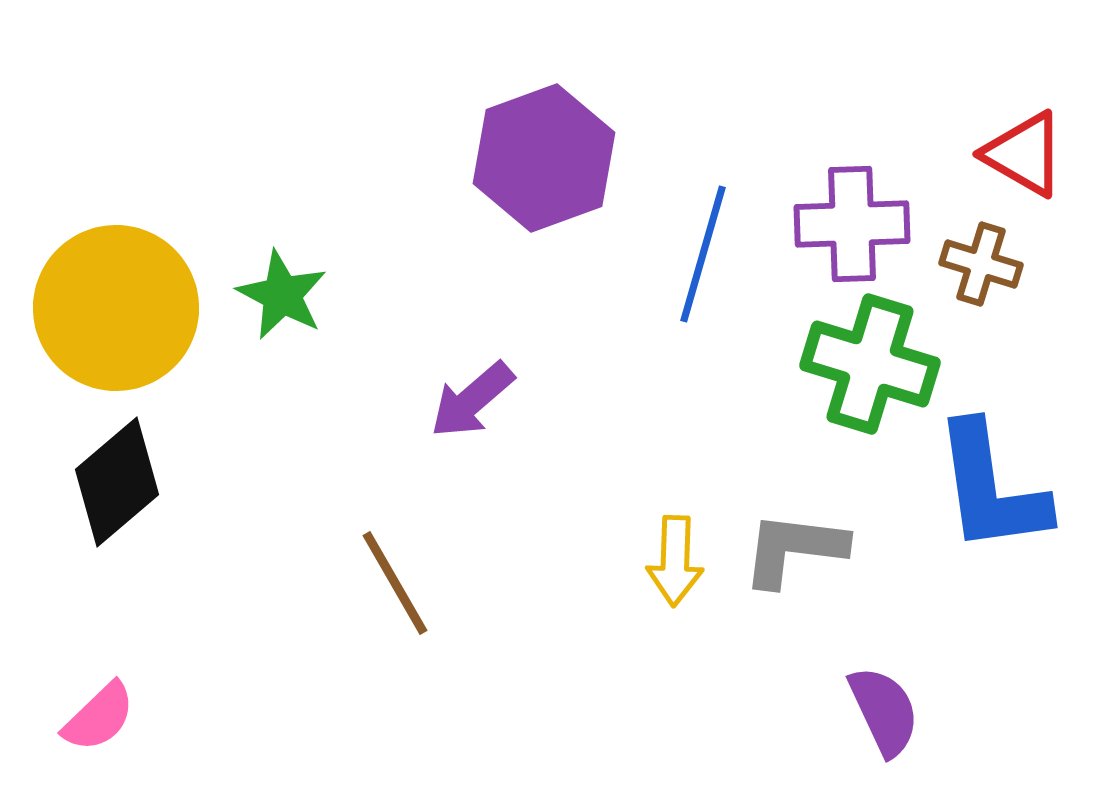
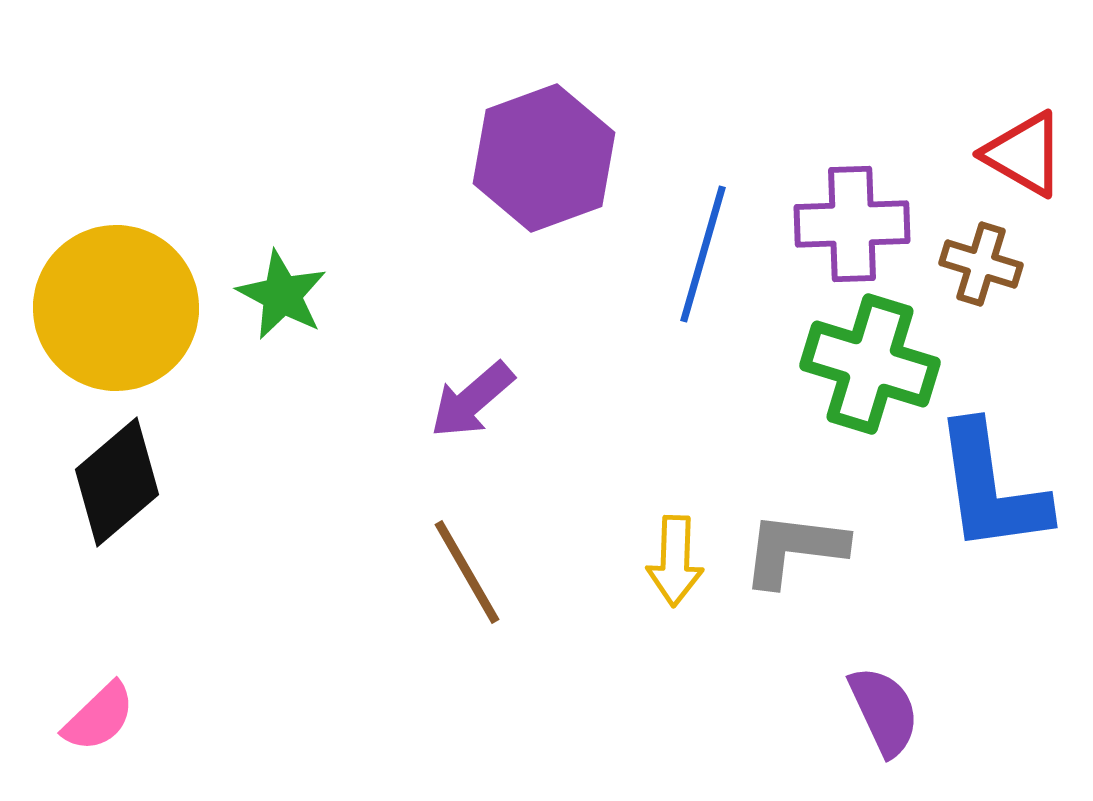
brown line: moved 72 px right, 11 px up
